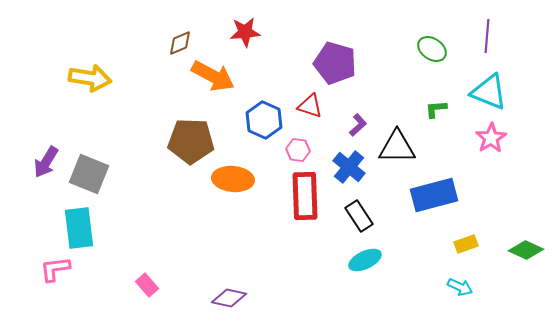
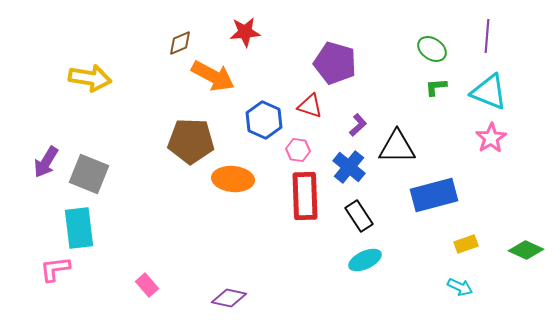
green L-shape: moved 22 px up
